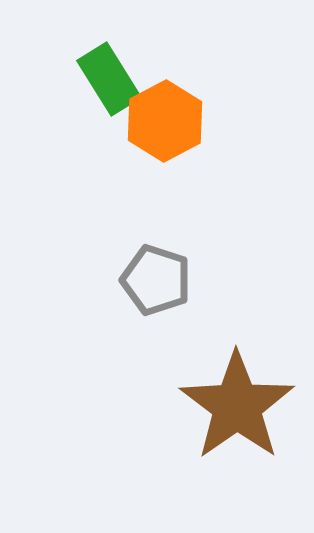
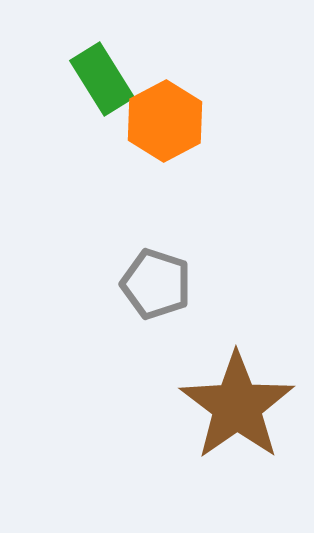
green rectangle: moved 7 px left
gray pentagon: moved 4 px down
